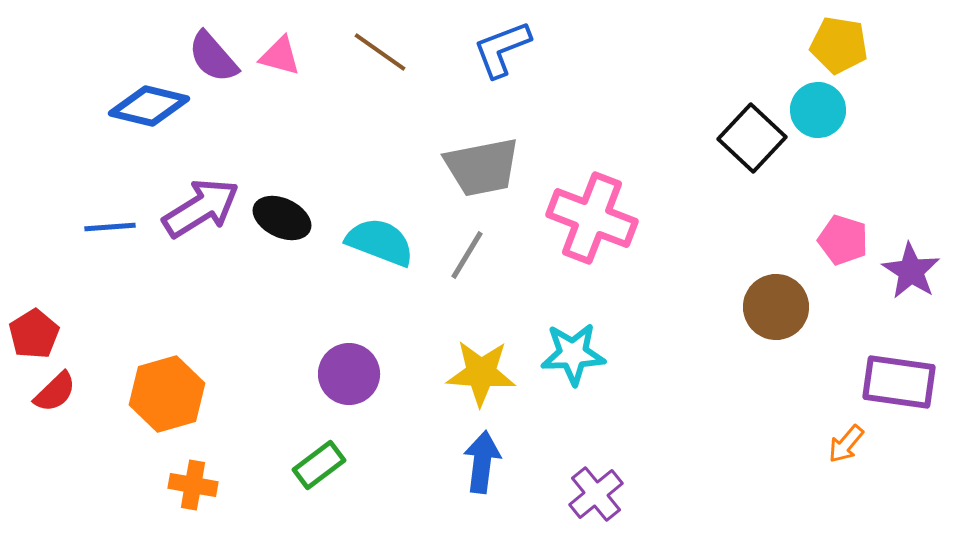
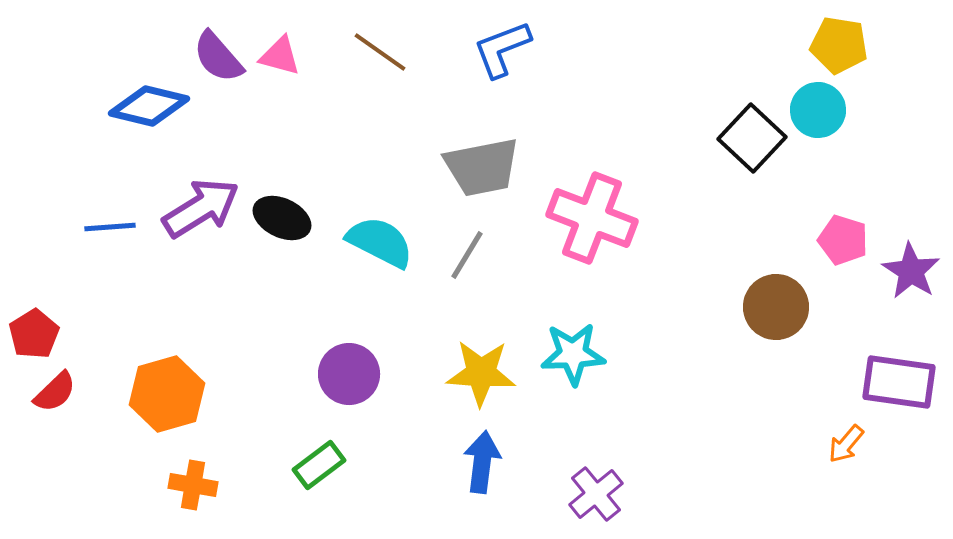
purple semicircle: moved 5 px right
cyan semicircle: rotated 6 degrees clockwise
